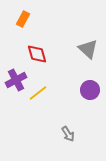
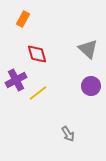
purple circle: moved 1 px right, 4 px up
